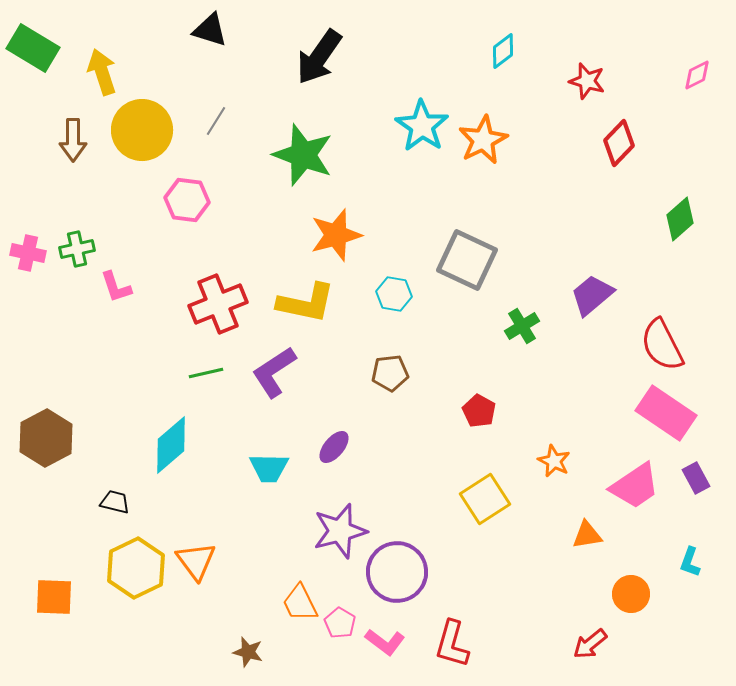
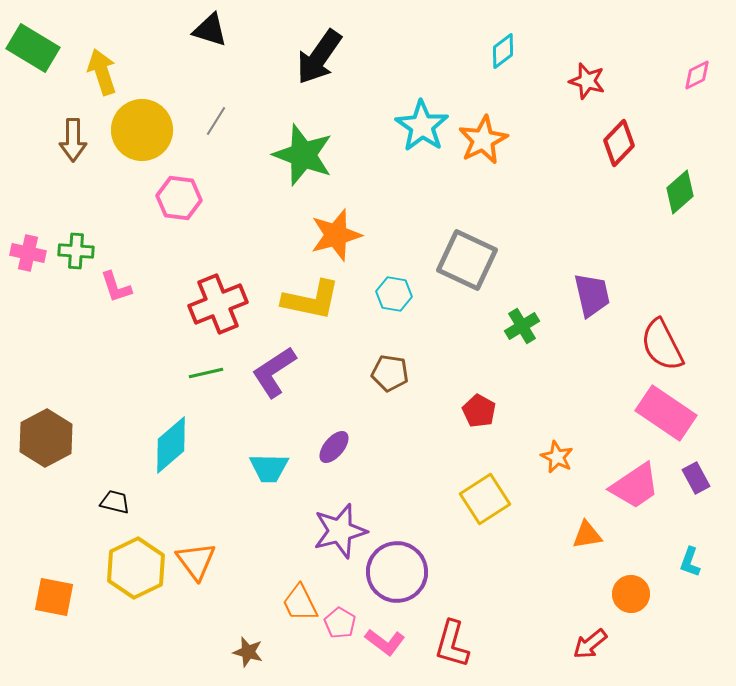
pink hexagon at (187, 200): moved 8 px left, 2 px up
green diamond at (680, 219): moved 27 px up
green cross at (77, 249): moved 1 px left, 2 px down; rotated 16 degrees clockwise
purple trapezoid at (592, 295): rotated 117 degrees clockwise
yellow L-shape at (306, 303): moved 5 px right, 3 px up
brown pentagon at (390, 373): rotated 15 degrees clockwise
orange star at (554, 461): moved 3 px right, 4 px up
orange square at (54, 597): rotated 9 degrees clockwise
